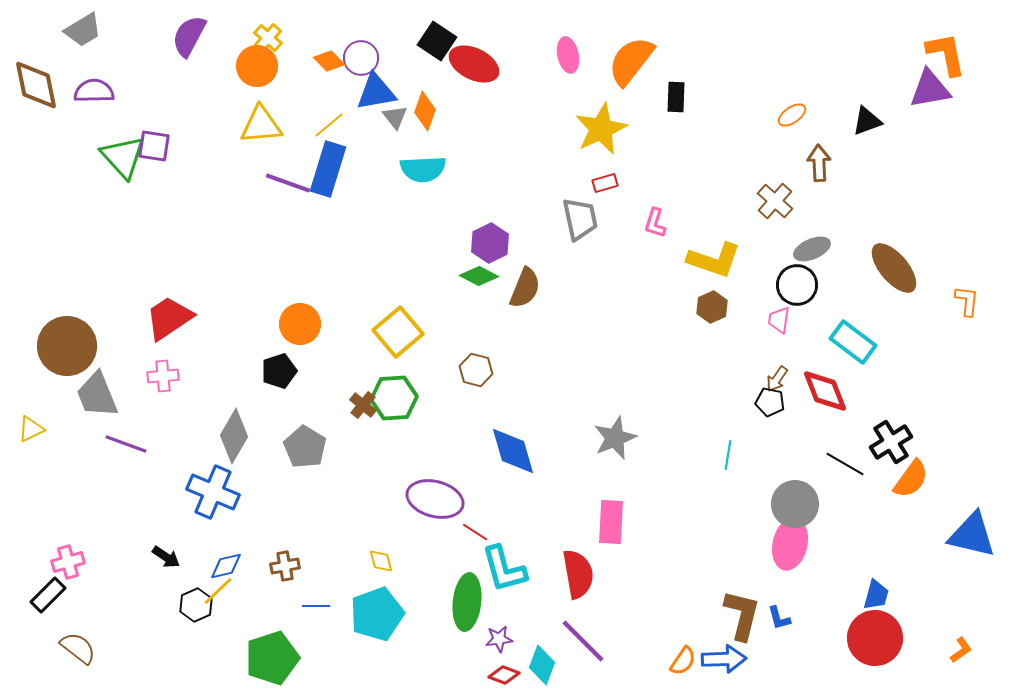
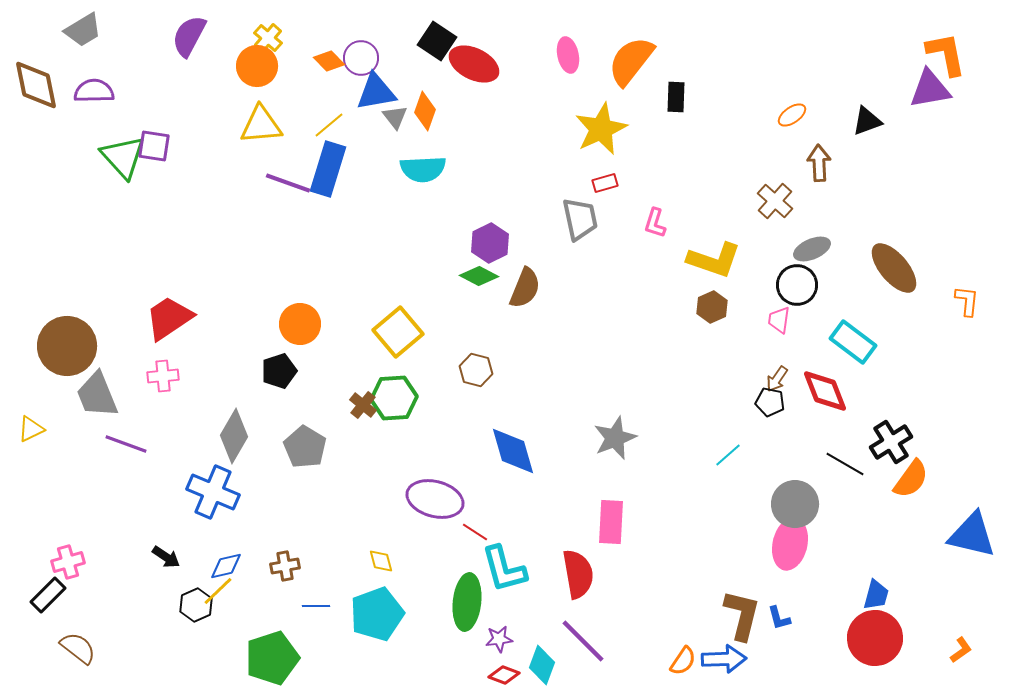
cyan line at (728, 455): rotated 40 degrees clockwise
